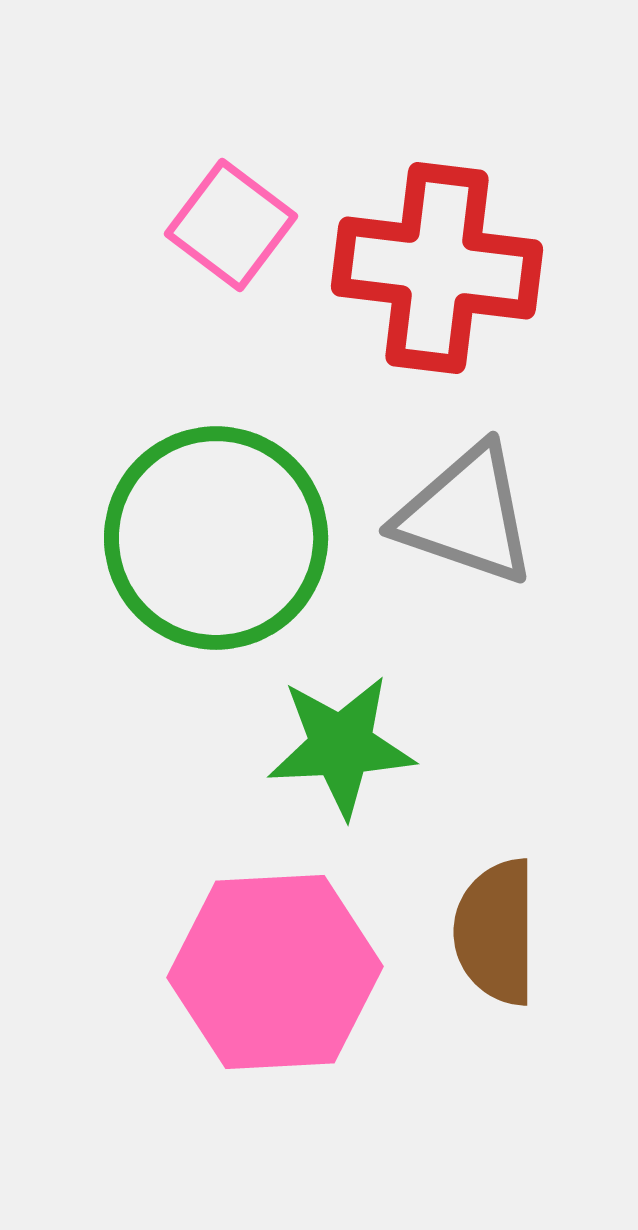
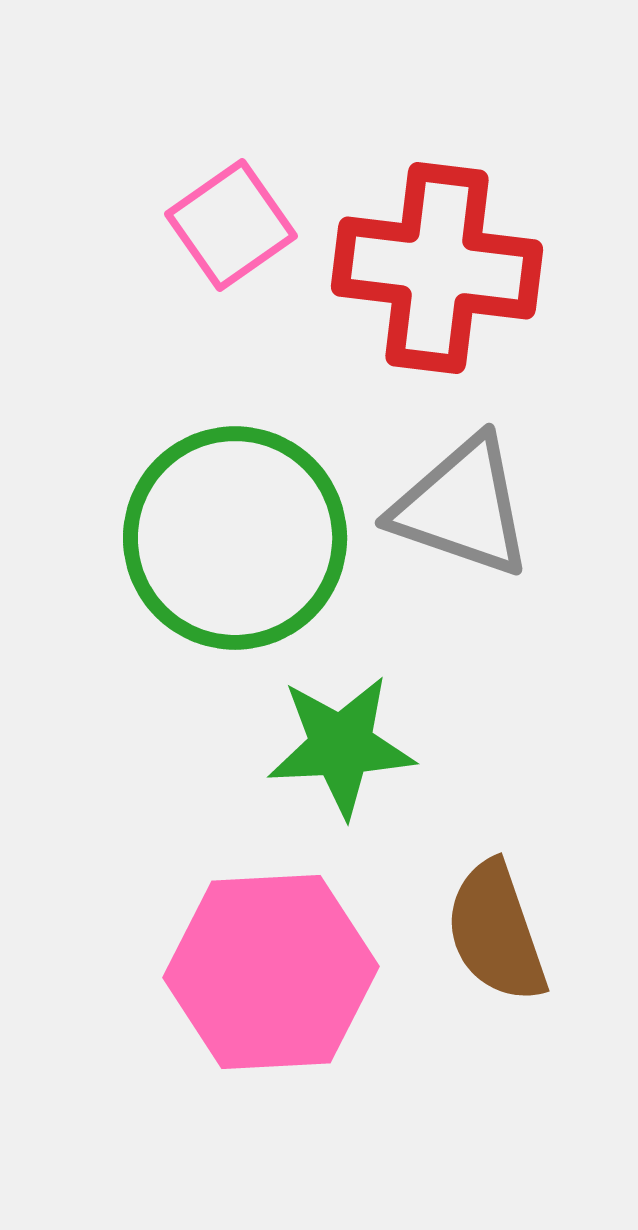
pink square: rotated 18 degrees clockwise
gray triangle: moved 4 px left, 8 px up
green circle: moved 19 px right
brown semicircle: rotated 19 degrees counterclockwise
pink hexagon: moved 4 px left
